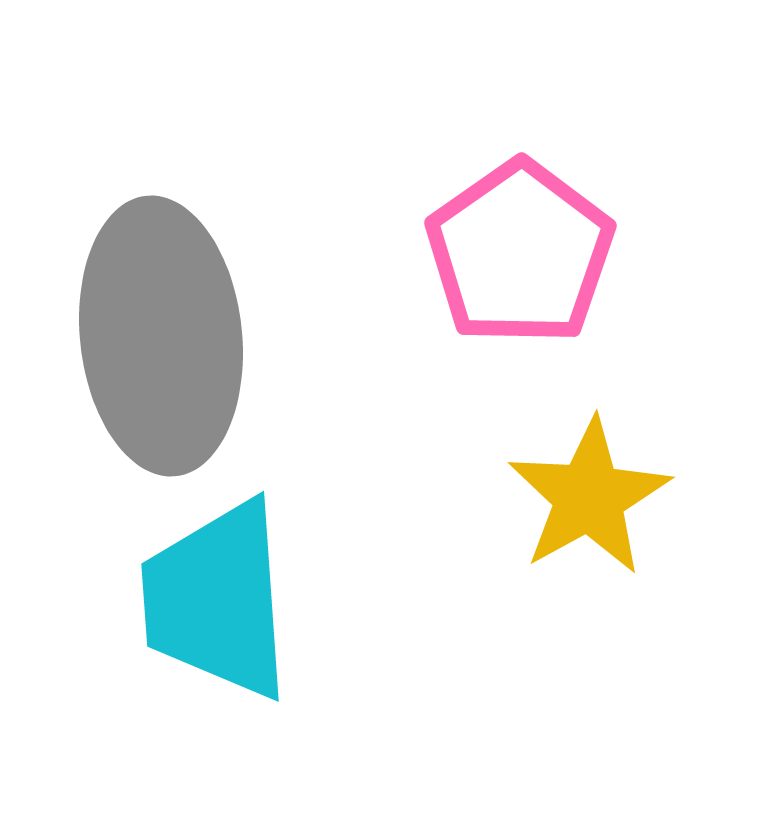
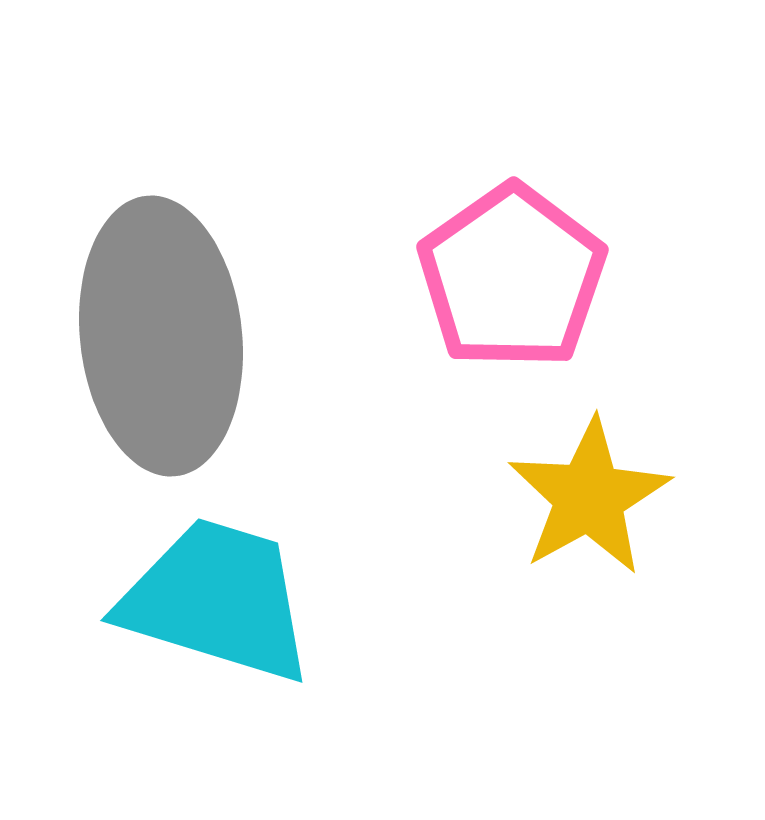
pink pentagon: moved 8 px left, 24 px down
cyan trapezoid: rotated 111 degrees clockwise
